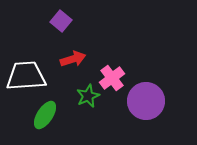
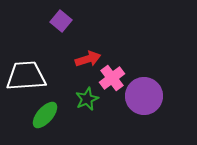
red arrow: moved 15 px right
green star: moved 1 px left, 3 px down
purple circle: moved 2 px left, 5 px up
green ellipse: rotated 8 degrees clockwise
